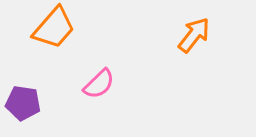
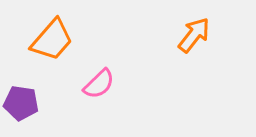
orange trapezoid: moved 2 px left, 12 px down
purple pentagon: moved 2 px left
